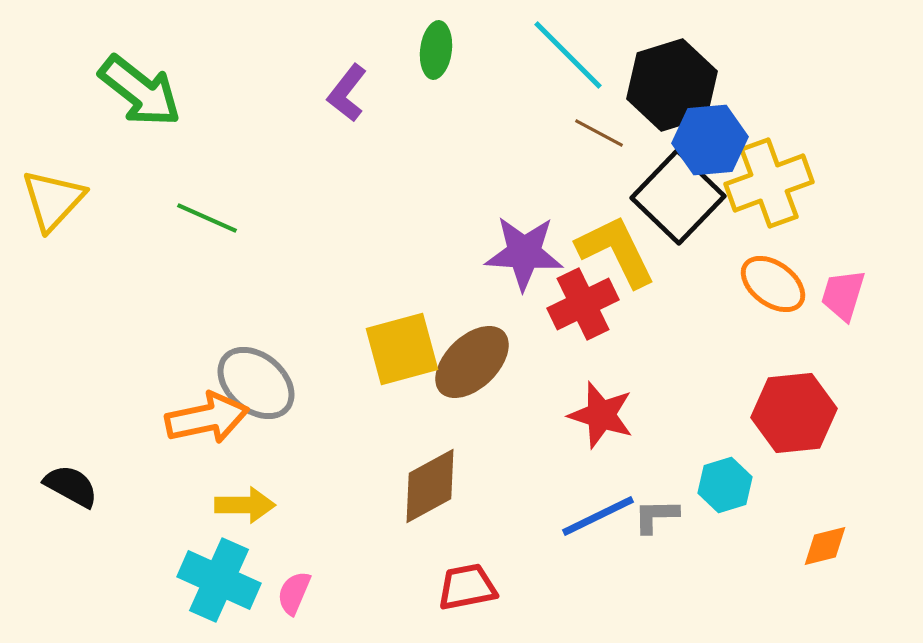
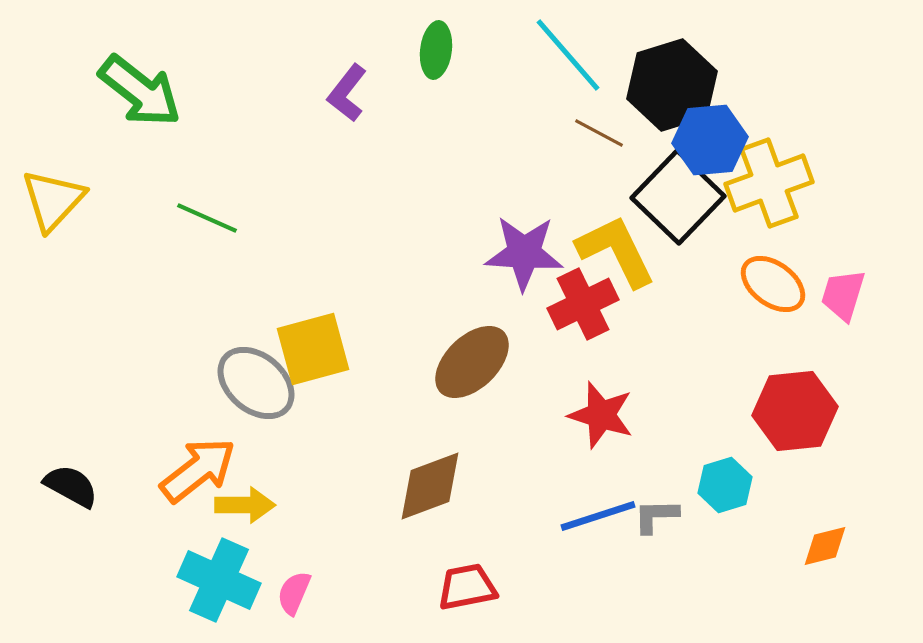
cyan line: rotated 4 degrees clockwise
yellow square: moved 89 px left
red hexagon: moved 1 px right, 2 px up
orange arrow: moved 9 px left, 52 px down; rotated 26 degrees counterclockwise
brown diamond: rotated 8 degrees clockwise
blue line: rotated 8 degrees clockwise
